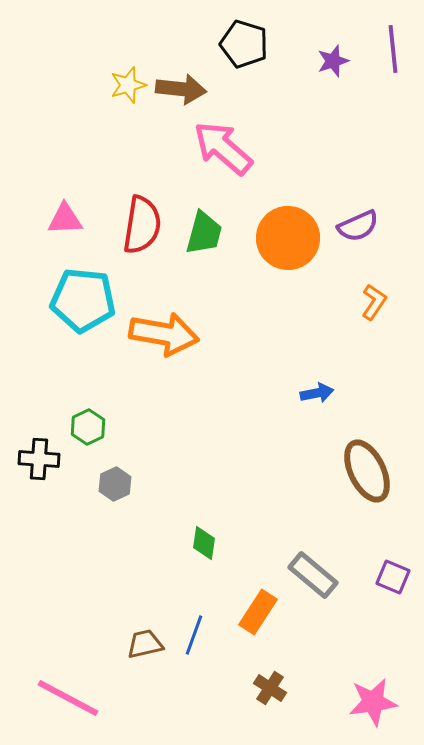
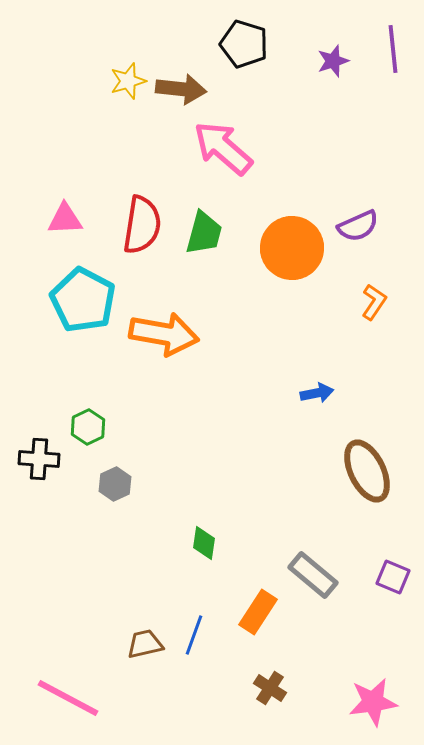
yellow star: moved 4 px up
orange circle: moved 4 px right, 10 px down
cyan pentagon: rotated 22 degrees clockwise
